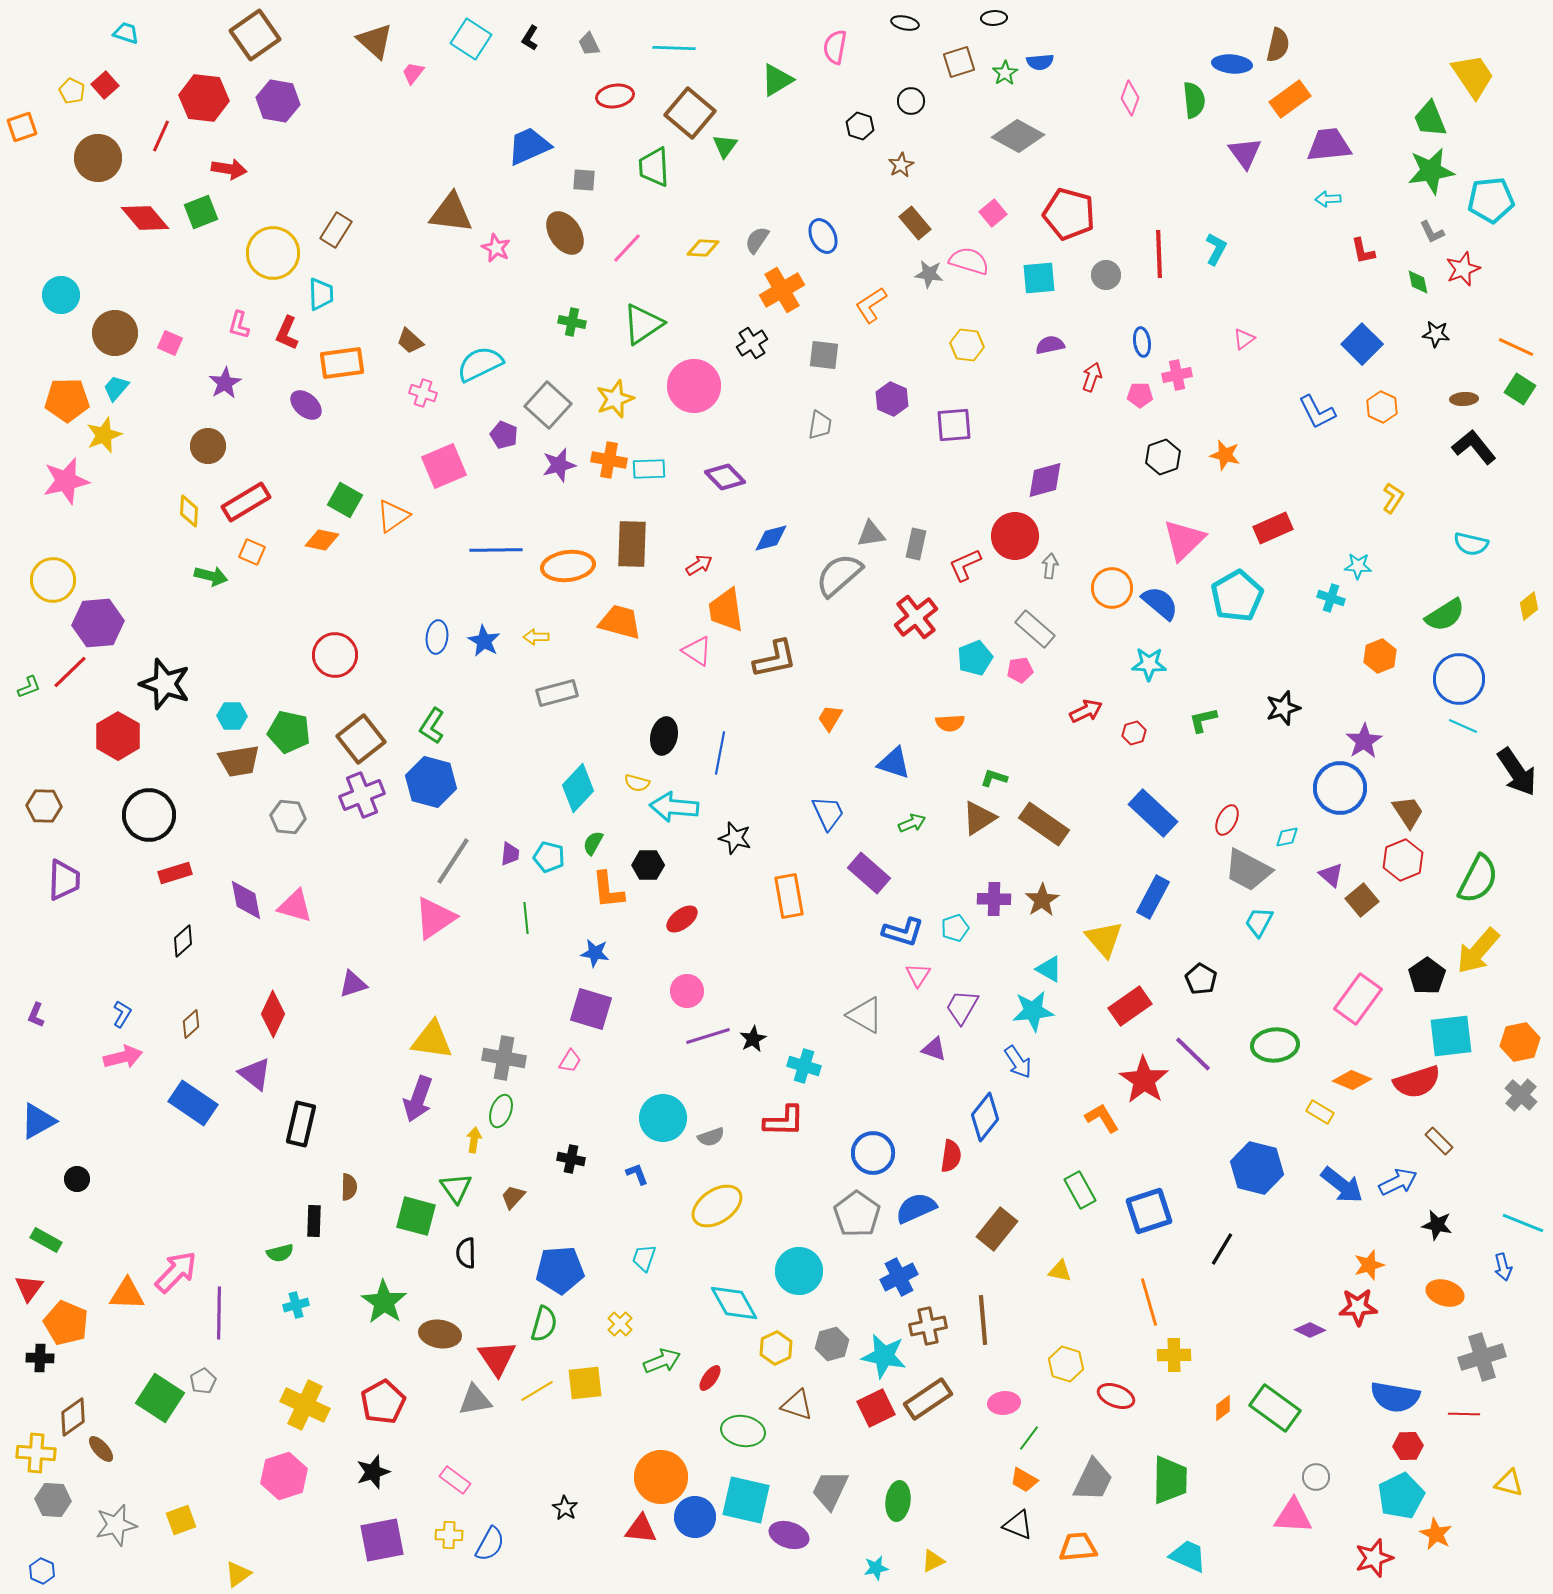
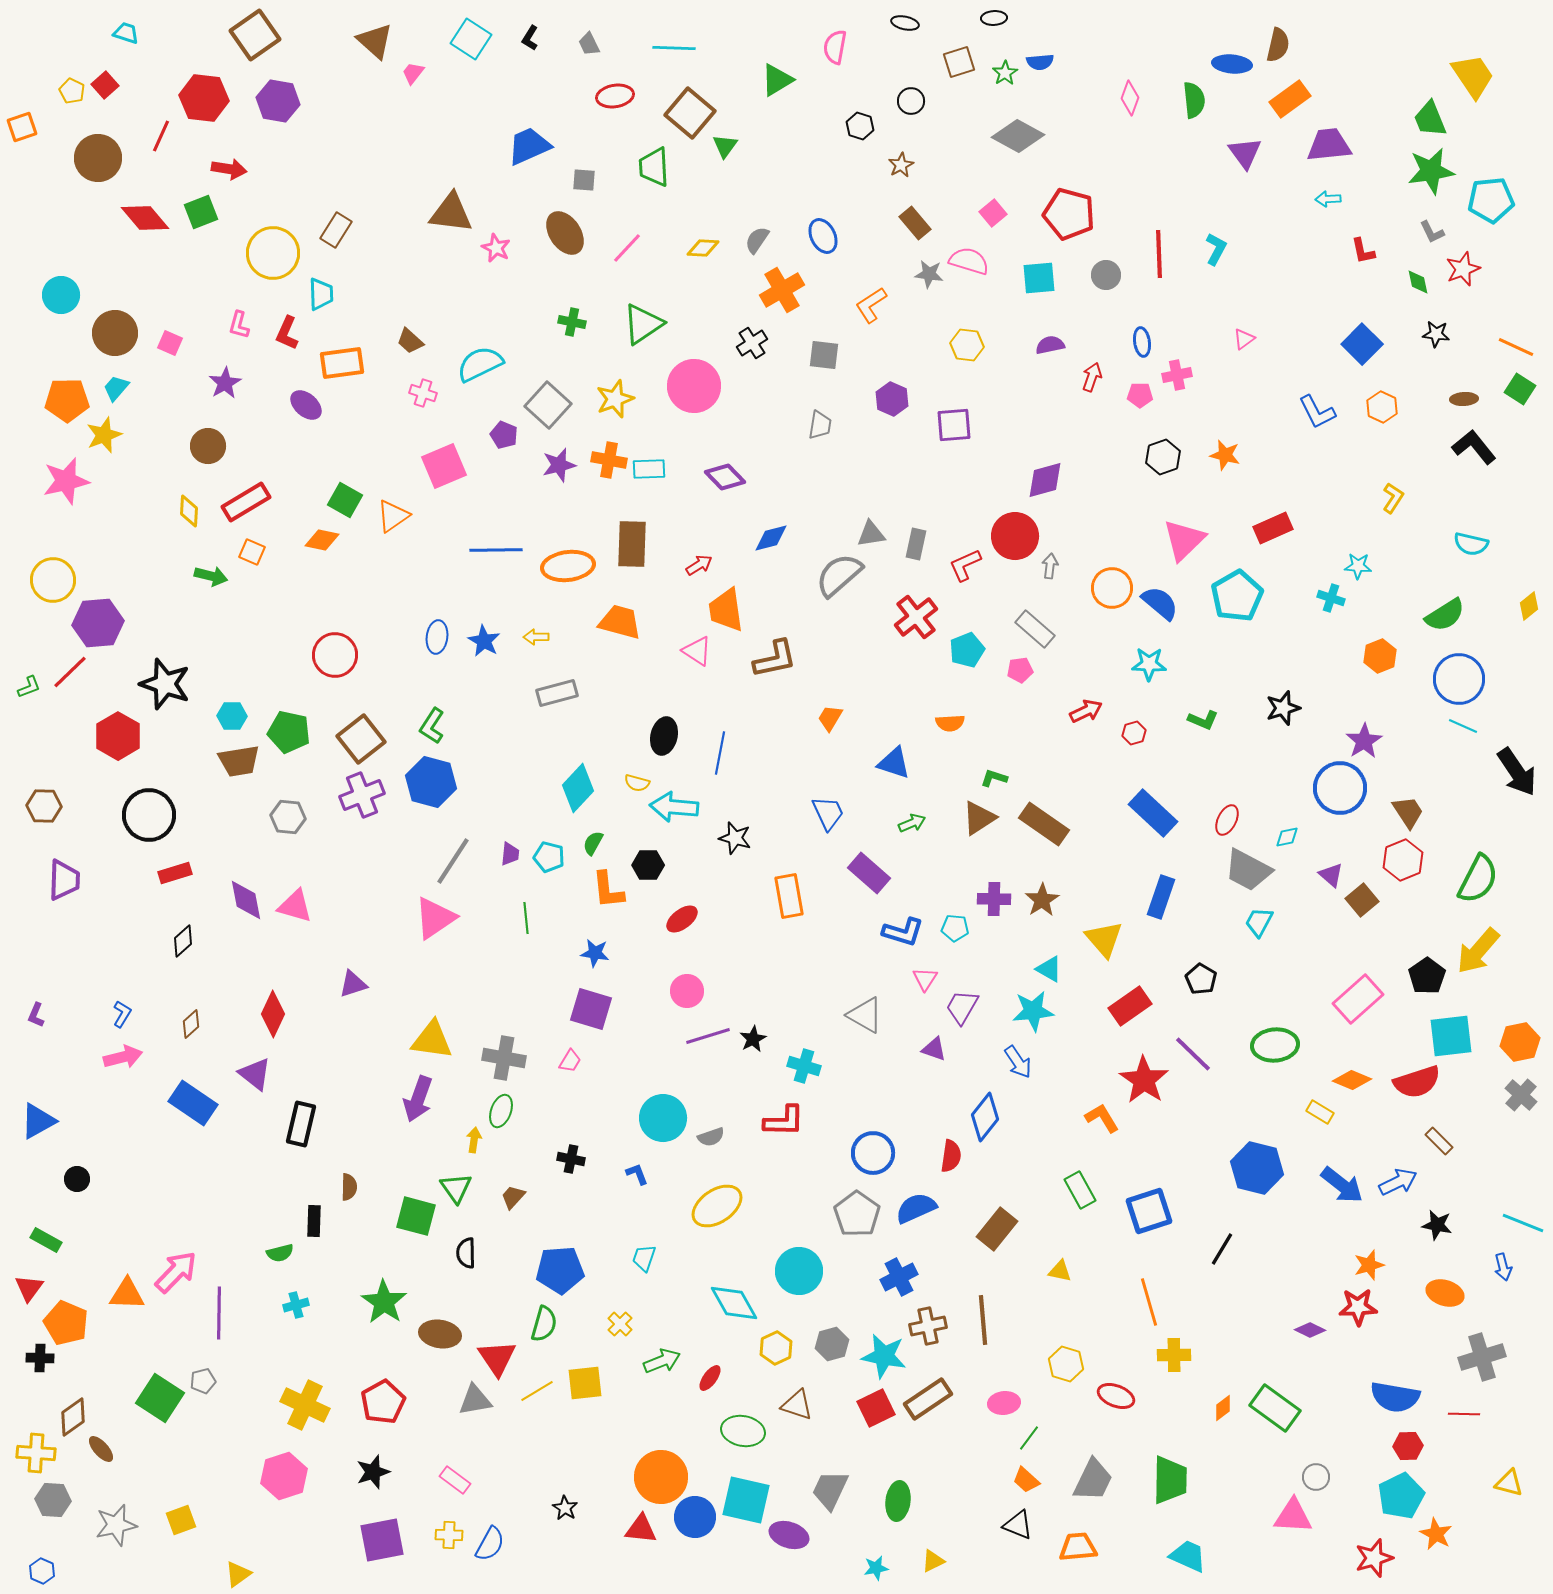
cyan pentagon at (975, 658): moved 8 px left, 8 px up
green L-shape at (1203, 720): rotated 144 degrees counterclockwise
blue rectangle at (1153, 897): moved 8 px right; rotated 9 degrees counterclockwise
cyan pentagon at (955, 928): rotated 24 degrees clockwise
pink triangle at (918, 975): moved 7 px right, 4 px down
pink rectangle at (1358, 999): rotated 12 degrees clockwise
gray pentagon at (203, 1381): rotated 15 degrees clockwise
orange trapezoid at (1024, 1480): moved 2 px right; rotated 12 degrees clockwise
